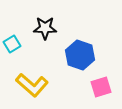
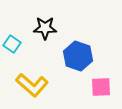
cyan square: rotated 24 degrees counterclockwise
blue hexagon: moved 2 px left, 1 px down
pink square: rotated 15 degrees clockwise
